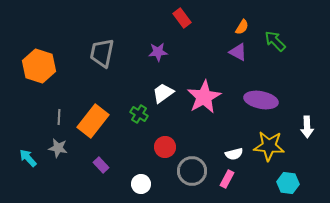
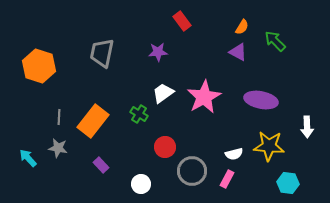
red rectangle: moved 3 px down
